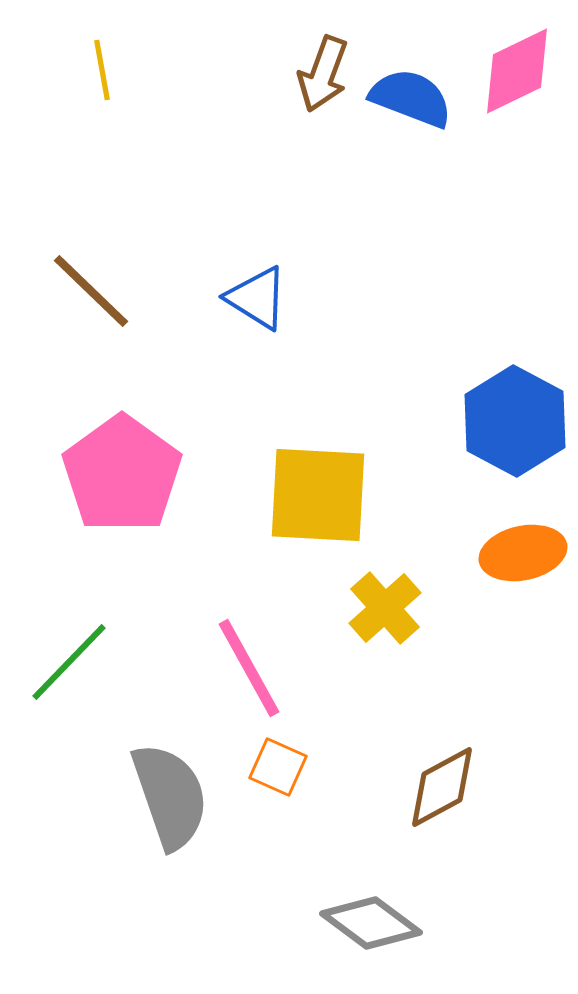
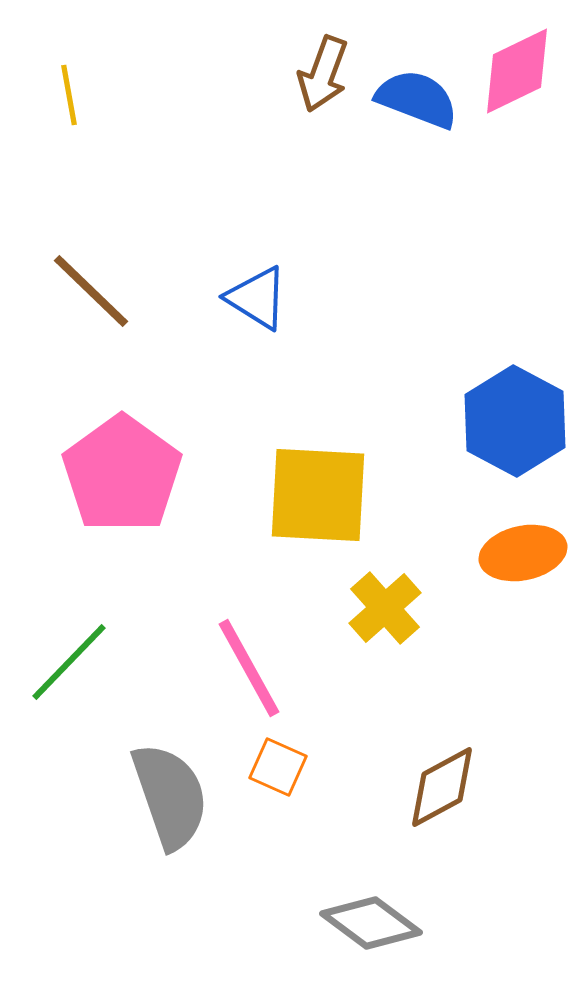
yellow line: moved 33 px left, 25 px down
blue semicircle: moved 6 px right, 1 px down
